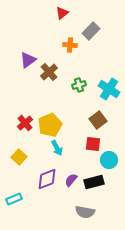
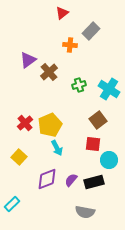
cyan rectangle: moved 2 px left, 5 px down; rotated 21 degrees counterclockwise
